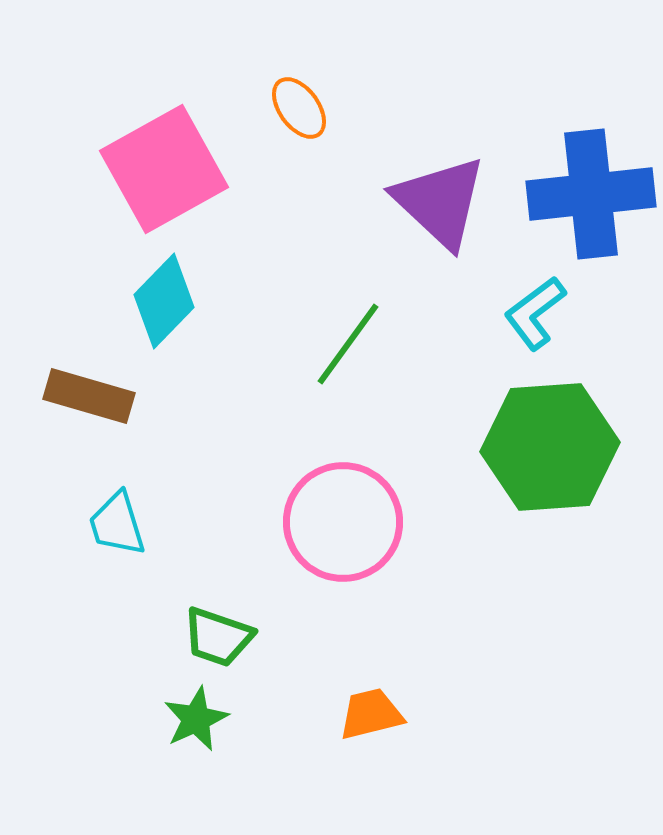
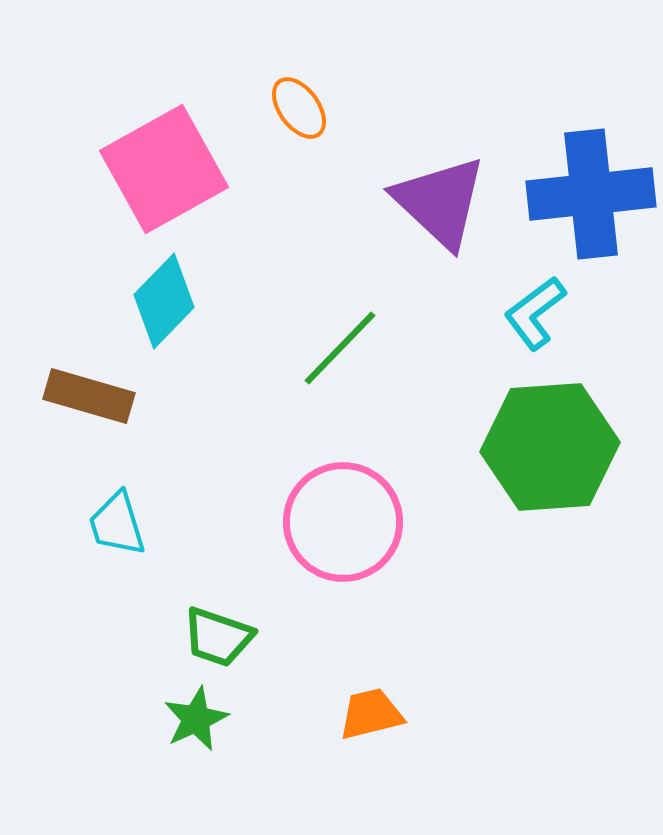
green line: moved 8 px left, 4 px down; rotated 8 degrees clockwise
